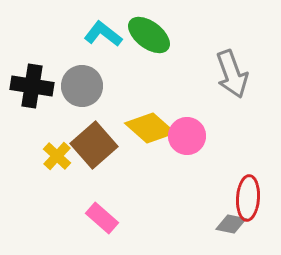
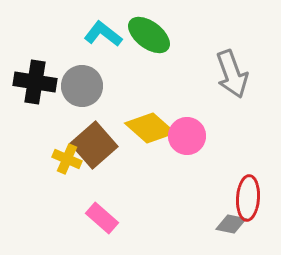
black cross: moved 3 px right, 4 px up
yellow cross: moved 10 px right, 3 px down; rotated 20 degrees counterclockwise
